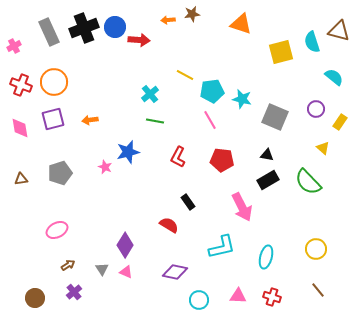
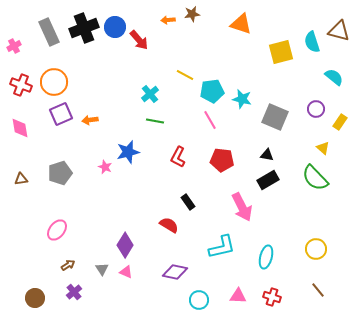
red arrow at (139, 40): rotated 45 degrees clockwise
purple square at (53, 119): moved 8 px right, 5 px up; rotated 10 degrees counterclockwise
green semicircle at (308, 182): moved 7 px right, 4 px up
pink ellipse at (57, 230): rotated 25 degrees counterclockwise
